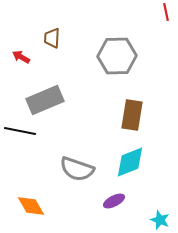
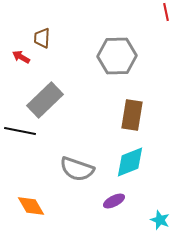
brown trapezoid: moved 10 px left
gray rectangle: rotated 21 degrees counterclockwise
